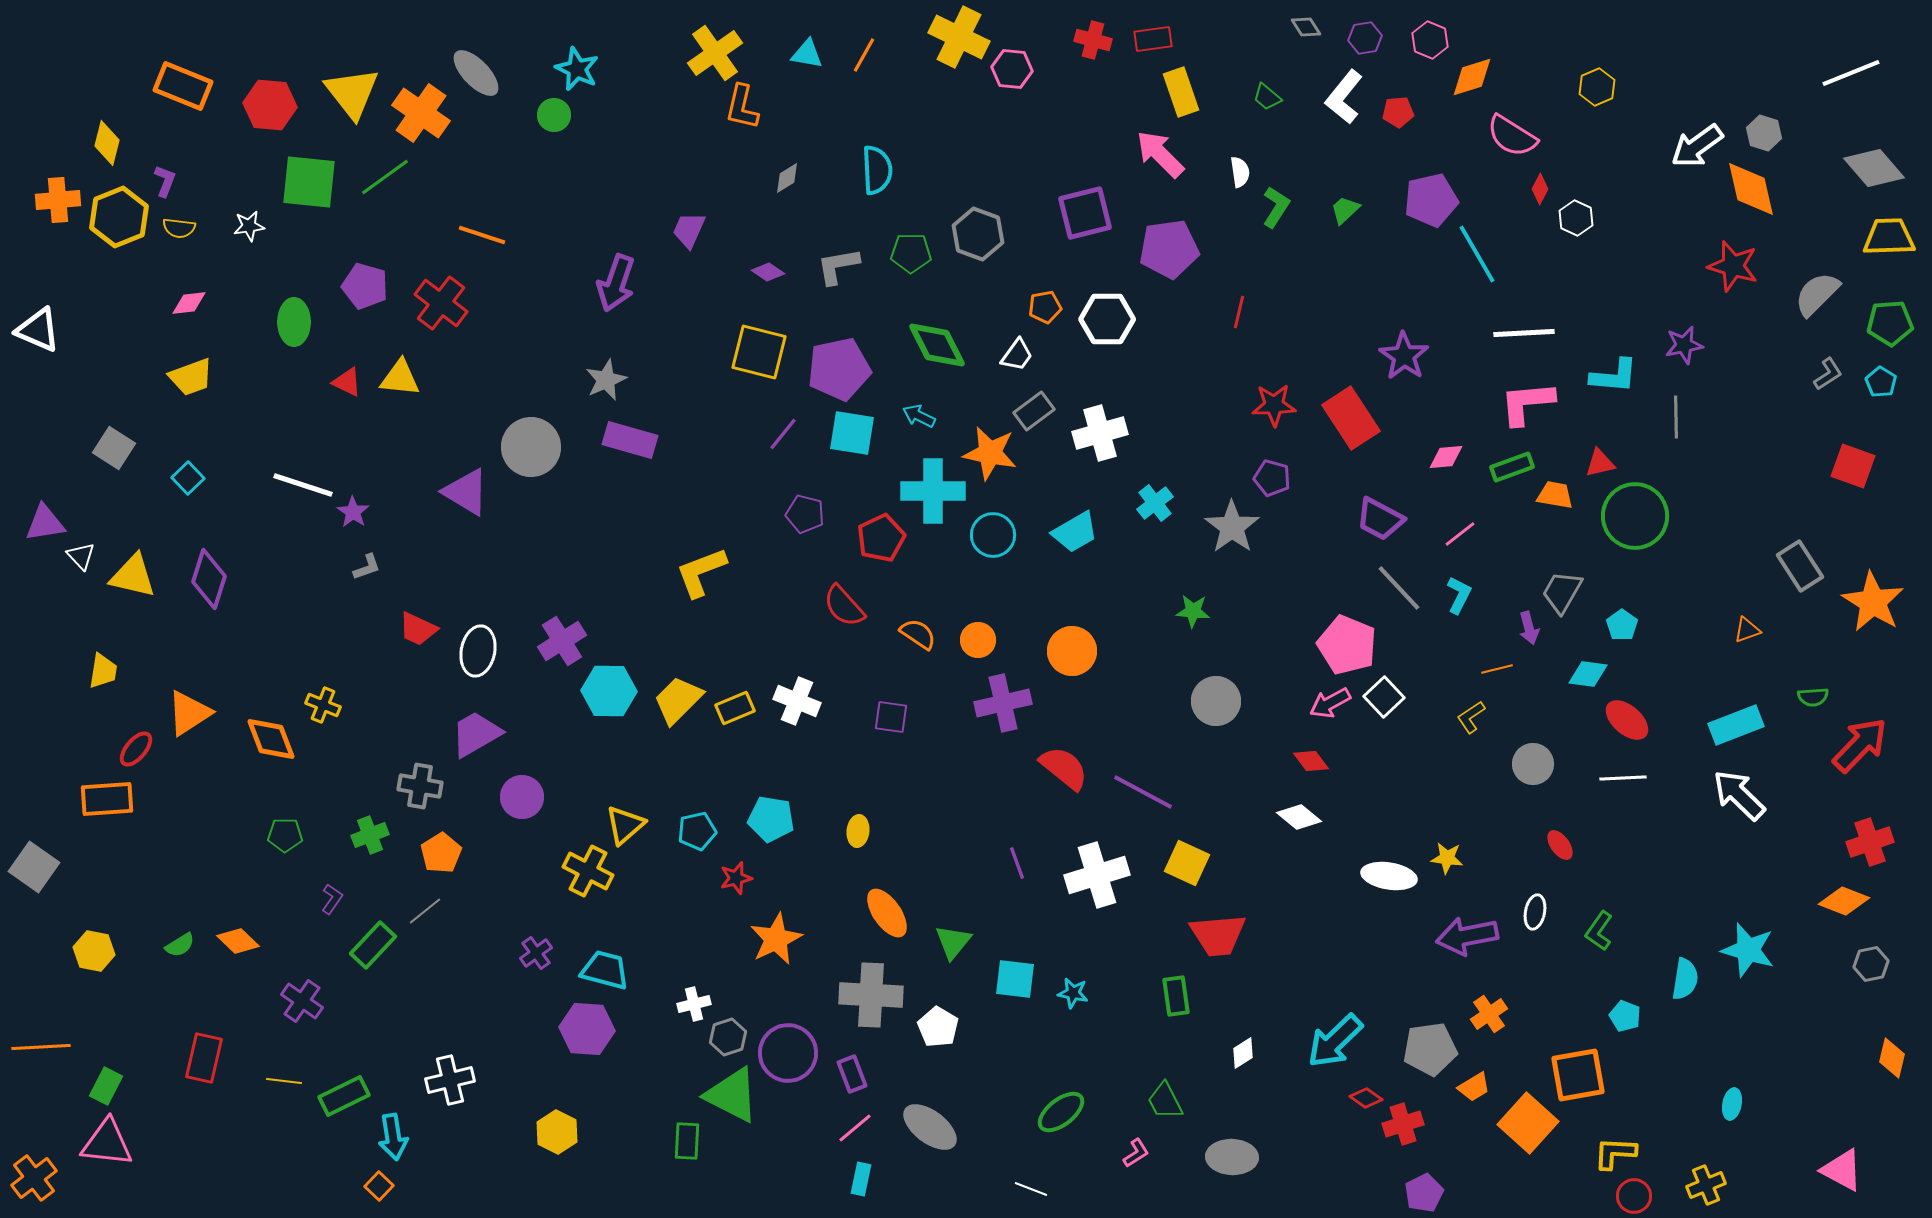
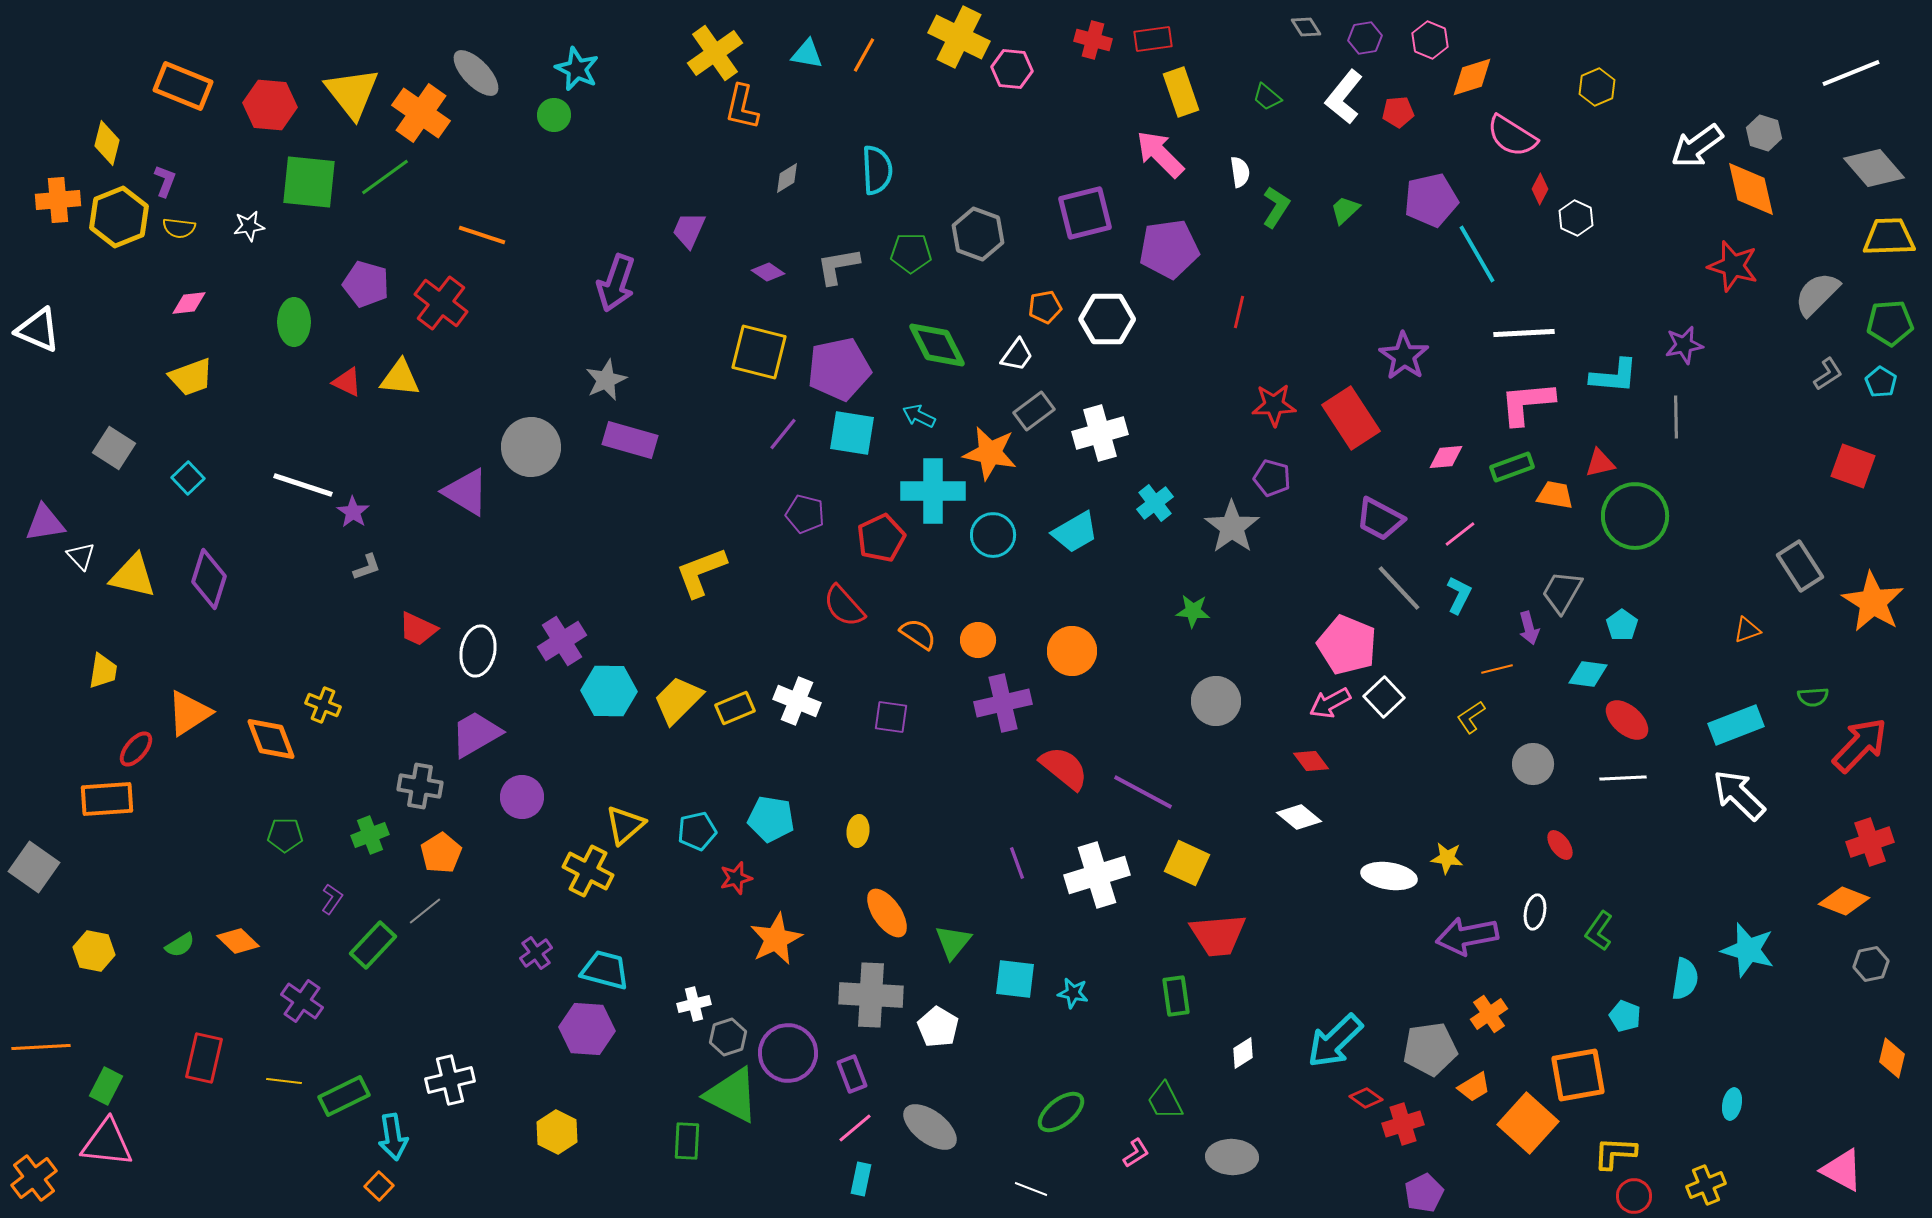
purple pentagon at (365, 286): moved 1 px right, 2 px up
